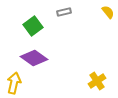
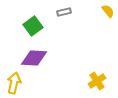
yellow semicircle: moved 1 px up
purple diamond: rotated 32 degrees counterclockwise
